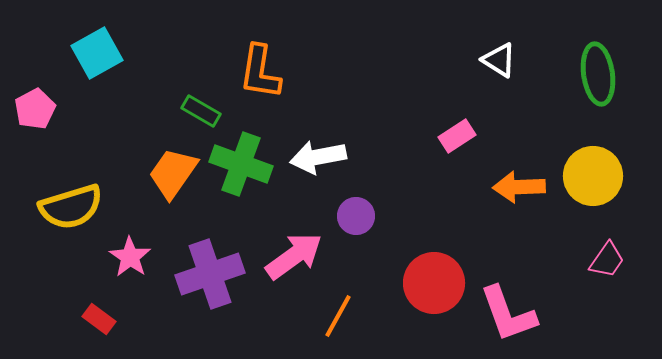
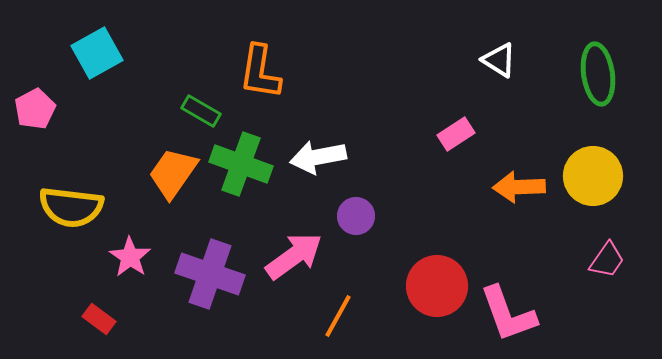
pink rectangle: moved 1 px left, 2 px up
yellow semicircle: rotated 24 degrees clockwise
purple cross: rotated 38 degrees clockwise
red circle: moved 3 px right, 3 px down
